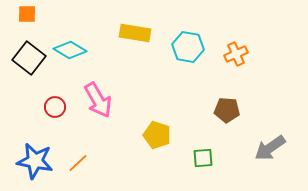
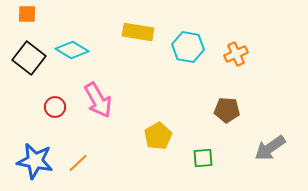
yellow rectangle: moved 3 px right, 1 px up
cyan diamond: moved 2 px right
yellow pentagon: moved 1 px right, 1 px down; rotated 24 degrees clockwise
